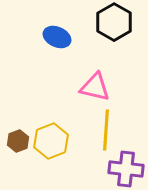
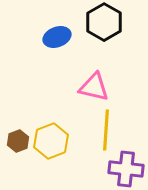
black hexagon: moved 10 px left
blue ellipse: rotated 44 degrees counterclockwise
pink triangle: moved 1 px left
